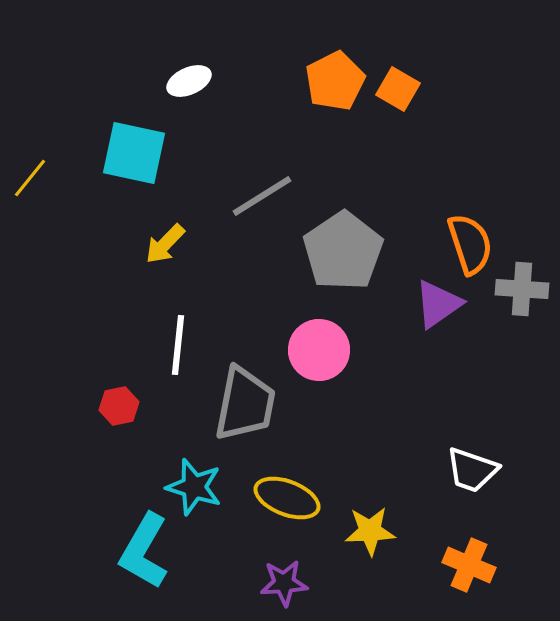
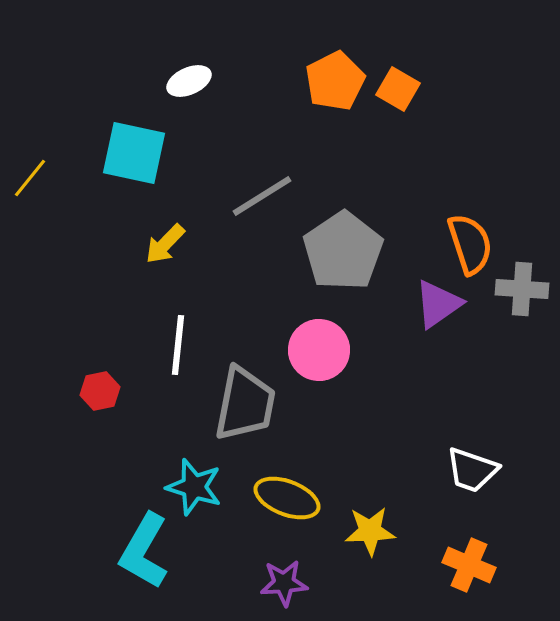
red hexagon: moved 19 px left, 15 px up
